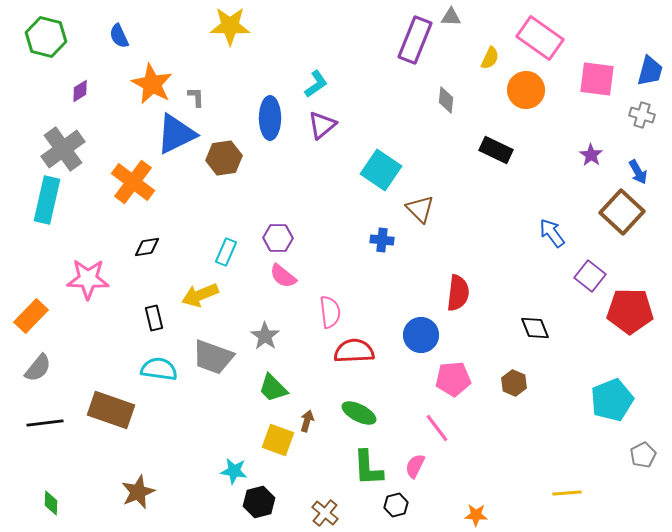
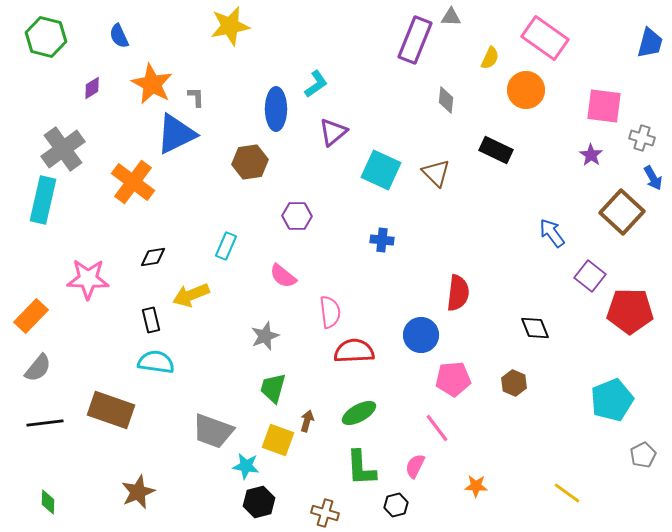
yellow star at (230, 26): rotated 12 degrees counterclockwise
pink rectangle at (540, 38): moved 5 px right
blue trapezoid at (650, 71): moved 28 px up
pink square at (597, 79): moved 7 px right, 27 px down
purple diamond at (80, 91): moved 12 px right, 3 px up
gray cross at (642, 115): moved 23 px down
blue ellipse at (270, 118): moved 6 px right, 9 px up
purple triangle at (322, 125): moved 11 px right, 7 px down
brown hexagon at (224, 158): moved 26 px right, 4 px down
cyan square at (381, 170): rotated 9 degrees counterclockwise
blue arrow at (638, 172): moved 15 px right, 6 px down
cyan rectangle at (47, 200): moved 4 px left
brown triangle at (420, 209): moved 16 px right, 36 px up
purple hexagon at (278, 238): moved 19 px right, 22 px up
black diamond at (147, 247): moved 6 px right, 10 px down
cyan rectangle at (226, 252): moved 6 px up
yellow arrow at (200, 295): moved 9 px left
black rectangle at (154, 318): moved 3 px left, 2 px down
gray star at (265, 336): rotated 16 degrees clockwise
gray trapezoid at (213, 357): moved 74 px down
cyan semicircle at (159, 369): moved 3 px left, 7 px up
green trapezoid at (273, 388): rotated 60 degrees clockwise
green ellipse at (359, 413): rotated 56 degrees counterclockwise
green L-shape at (368, 468): moved 7 px left
cyan star at (234, 471): moved 12 px right, 5 px up
yellow line at (567, 493): rotated 40 degrees clockwise
green diamond at (51, 503): moved 3 px left, 1 px up
brown cross at (325, 513): rotated 24 degrees counterclockwise
orange star at (476, 515): moved 29 px up
